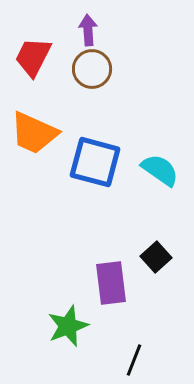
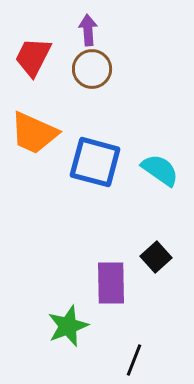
purple rectangle: rotated 6 degrees clockwise
